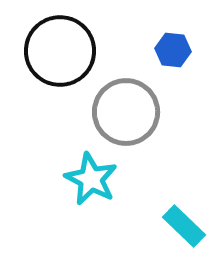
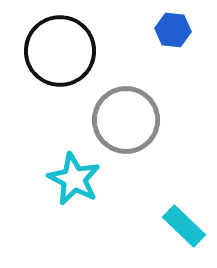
blue hexagon: moved 20 px up
gray circle: moved 8 px down
cyan star: moved 17 px left
